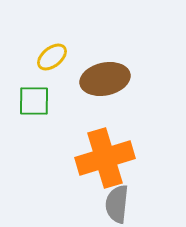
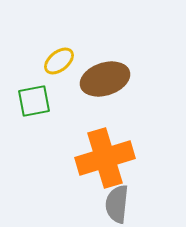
yellow ellipse: moved 7 px right, 4 px down
brown ellipse: rotated 6 degrees counterclockwise
green square: rotated 12 degrees counterclockwise
